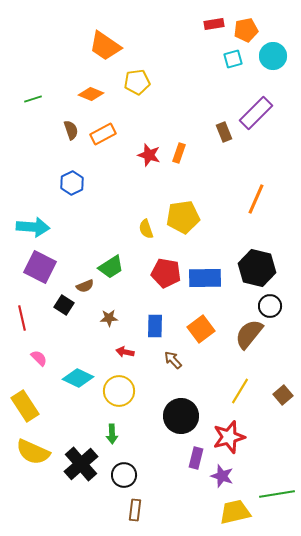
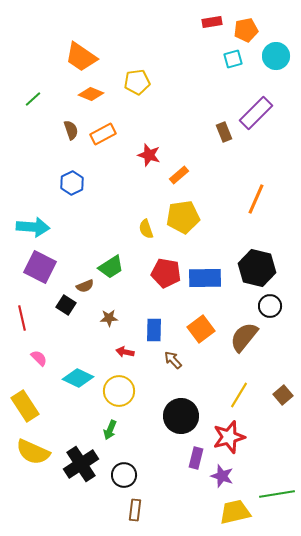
red rectangle at (214, 24): moved 2 px left, 2 px up
orange trapezoid at (105, 46): moved 24 px left, 11 px down
cyan circle at (273, 56): moved 3 px right
green line at (33, 99): rotated 24 degrees counterclockwise
orange rectangle at (179, 153): moved 22 px down; rotated 30 degrees clockwise
black square at (64, 305): moved 2 px right
blue rectangle at (155, 326): moved 1 px left, 4 px down
brown semicircle at (249, 334): moved 5 px left, 3 px down
yellow line at (240, 391): moved 1 px left, 4 px down
green arrow at (112, 434): moved 2 px left, 4 px up; rotated 24 degrees clockwise
black cross at (81, 464): rotated 8 degrees clockwise
